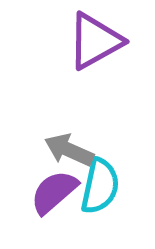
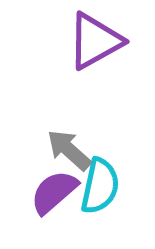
gray arrow: rotated 18 degrees clockwise
